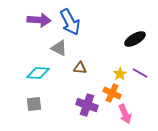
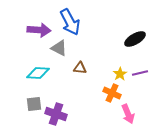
purple arrow: moved 10 px down
purple line: rotated 42 degrees counterclockwise
purple cross: moved 31 px left, 9 px down
pink arrow: moved 3 px right
